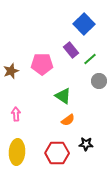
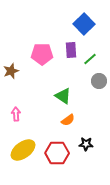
purple rectangle: rotated 35 degrees clockwise
pink pentagon: moved 10 px up
yellow ellipse: moved 6 px right, 2 px up; rotated 50 degrees clockwise
